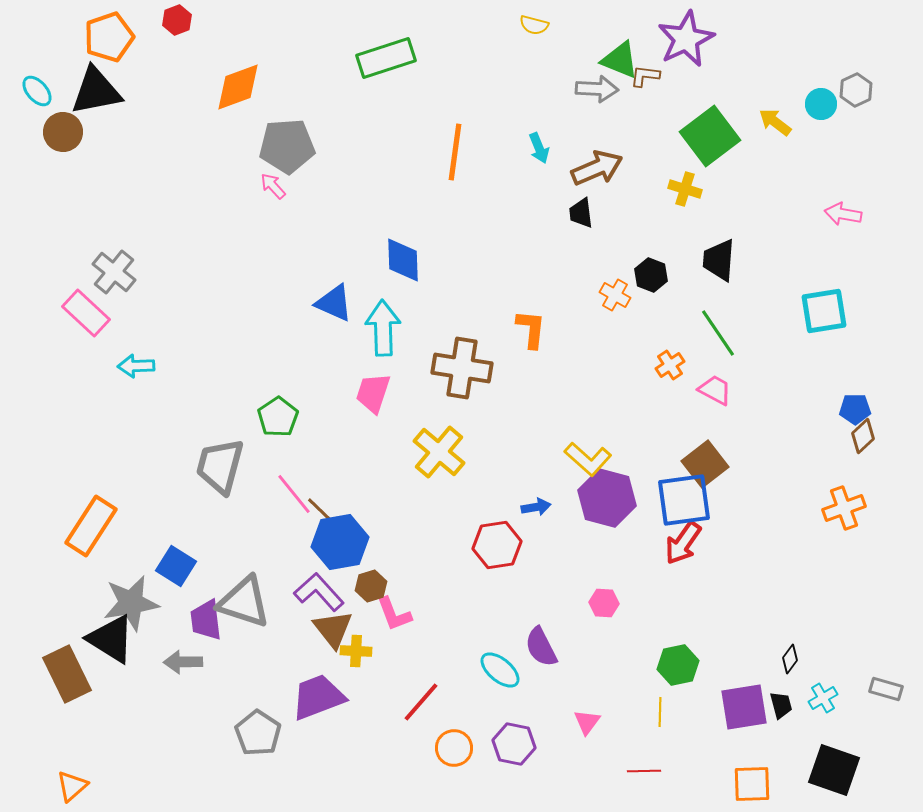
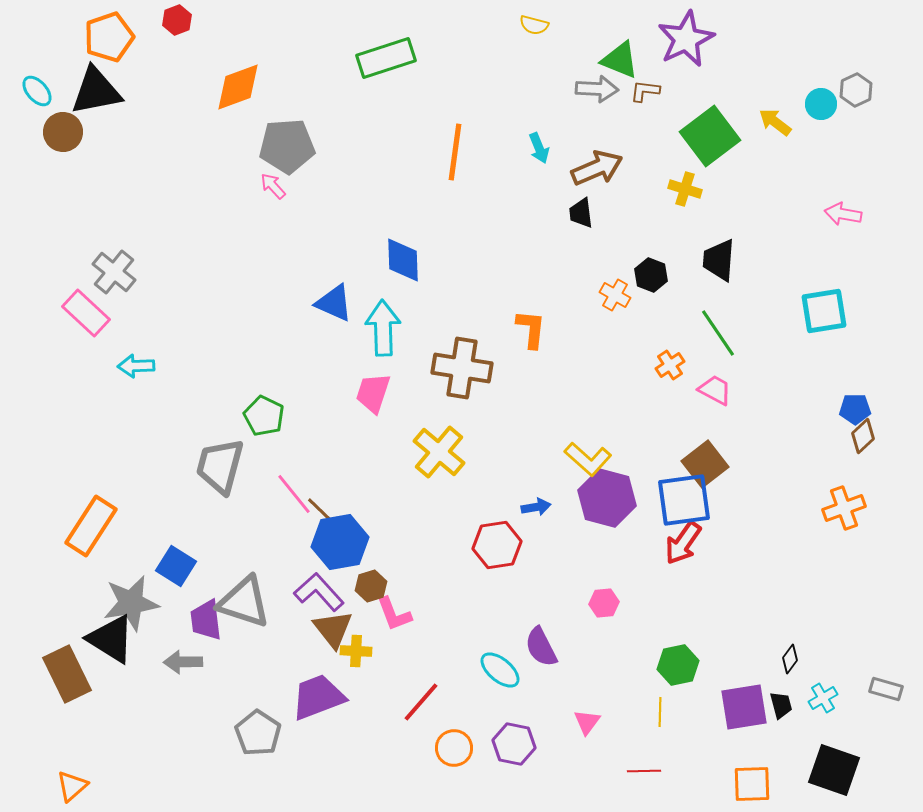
brown L-shape at (645, 76): moved 15 px down
green pentagon at (278, 417): moved 14 px left, 1 px up; rotated 12 degrees counterclockwise
pink hexagon at (604, 603): rotated 8 degrees counterclockwise
